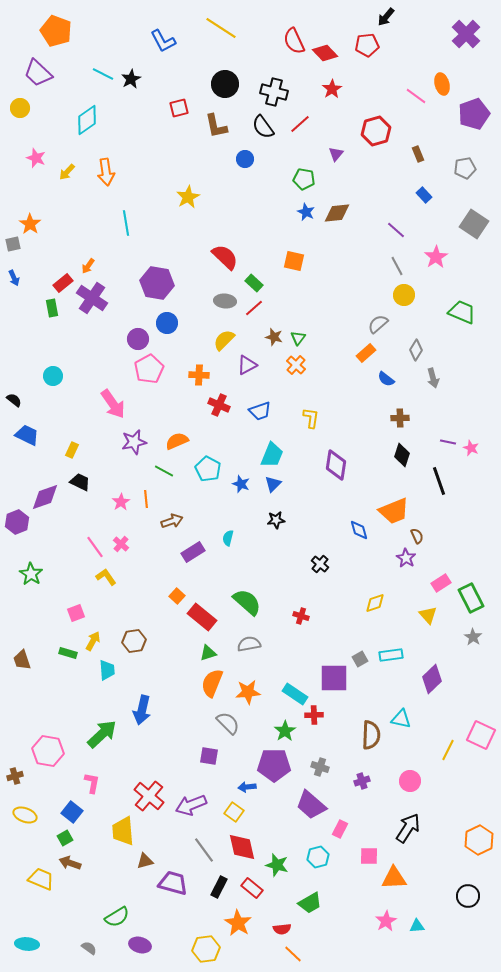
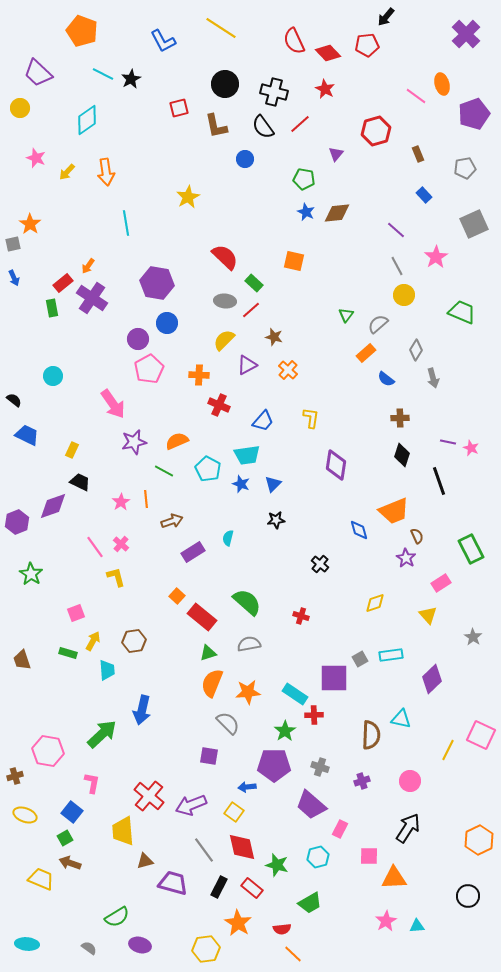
orange pentagon at (56, 31): moved 26 px right
red diamond at (325, 53): moved 3 px right
red star at (332, 89): moved 7 px left; rotated 12 degrees counterclockwise
gray square at (474, 224): rotated 32 degrees clockwise
red line at (254, 308): moved 3 px left, 2 px down
green triangle at (298, 338): moved 48 px right, 23 px up
orange cross at (296, 365): moved 8 px left, 5 px down
blue trapezoid at (260, 411): moved 3 px right, 10 px down; rotated 30 degrees counterclockwise
cyan trapezoid at (272, 455): moved 25 px left; rotated 60 degrees clockwise
purple diamond at (45, 497): moved 8 px right, 9 px down
yellow L-shape at (106, 577): moved 10 px right; rotated 20 degrees clockwise
green rectangle at (471, 598): moved 49 px up
